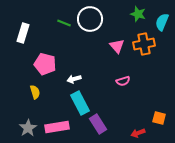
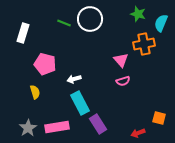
cyan semicircle: moved 1 px left, 1 px down
pink triangle: moved 4 px right, 14 px down
